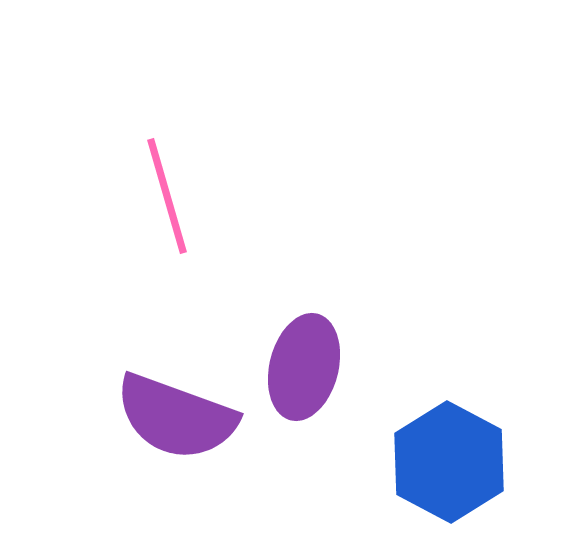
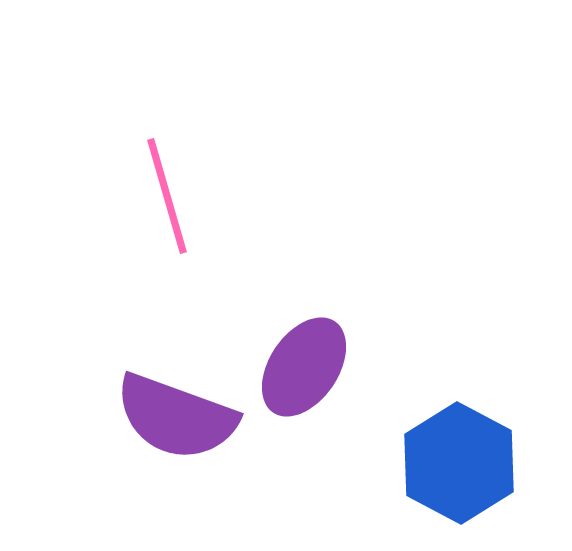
purple ellipse: rotated 20 degrees clockwise
blue hexagon: moved 10 px right, 1 px down
